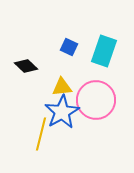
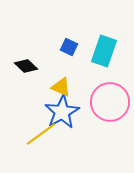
yellow triangle: moved 1 px left; rotated 30 degrees clockwise
pink circle: moved 14 px right, 2 px down
yellow line: rotated 40 degrees clockwise
